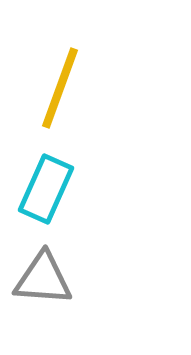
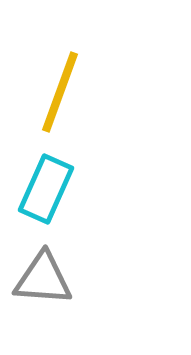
yellow line: moved 4 px down
